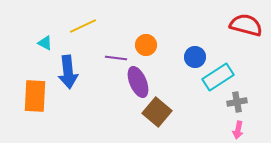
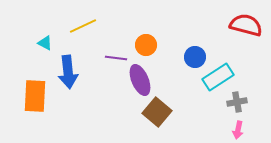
purple ellipse: moved 2 px right, 2 px up
